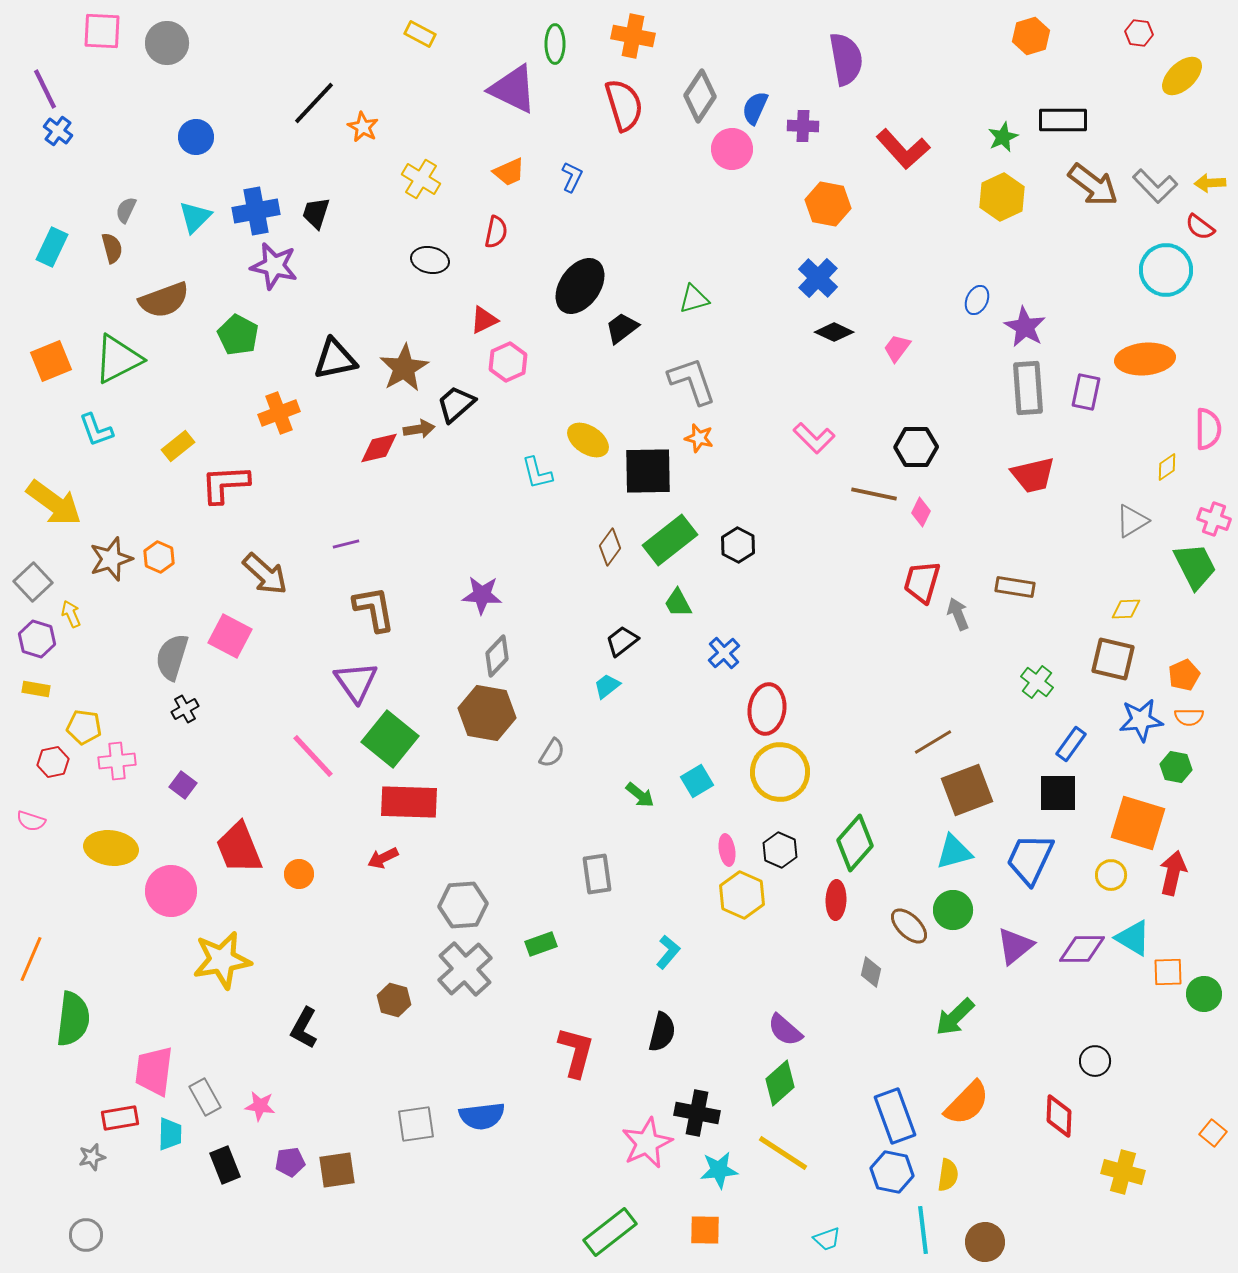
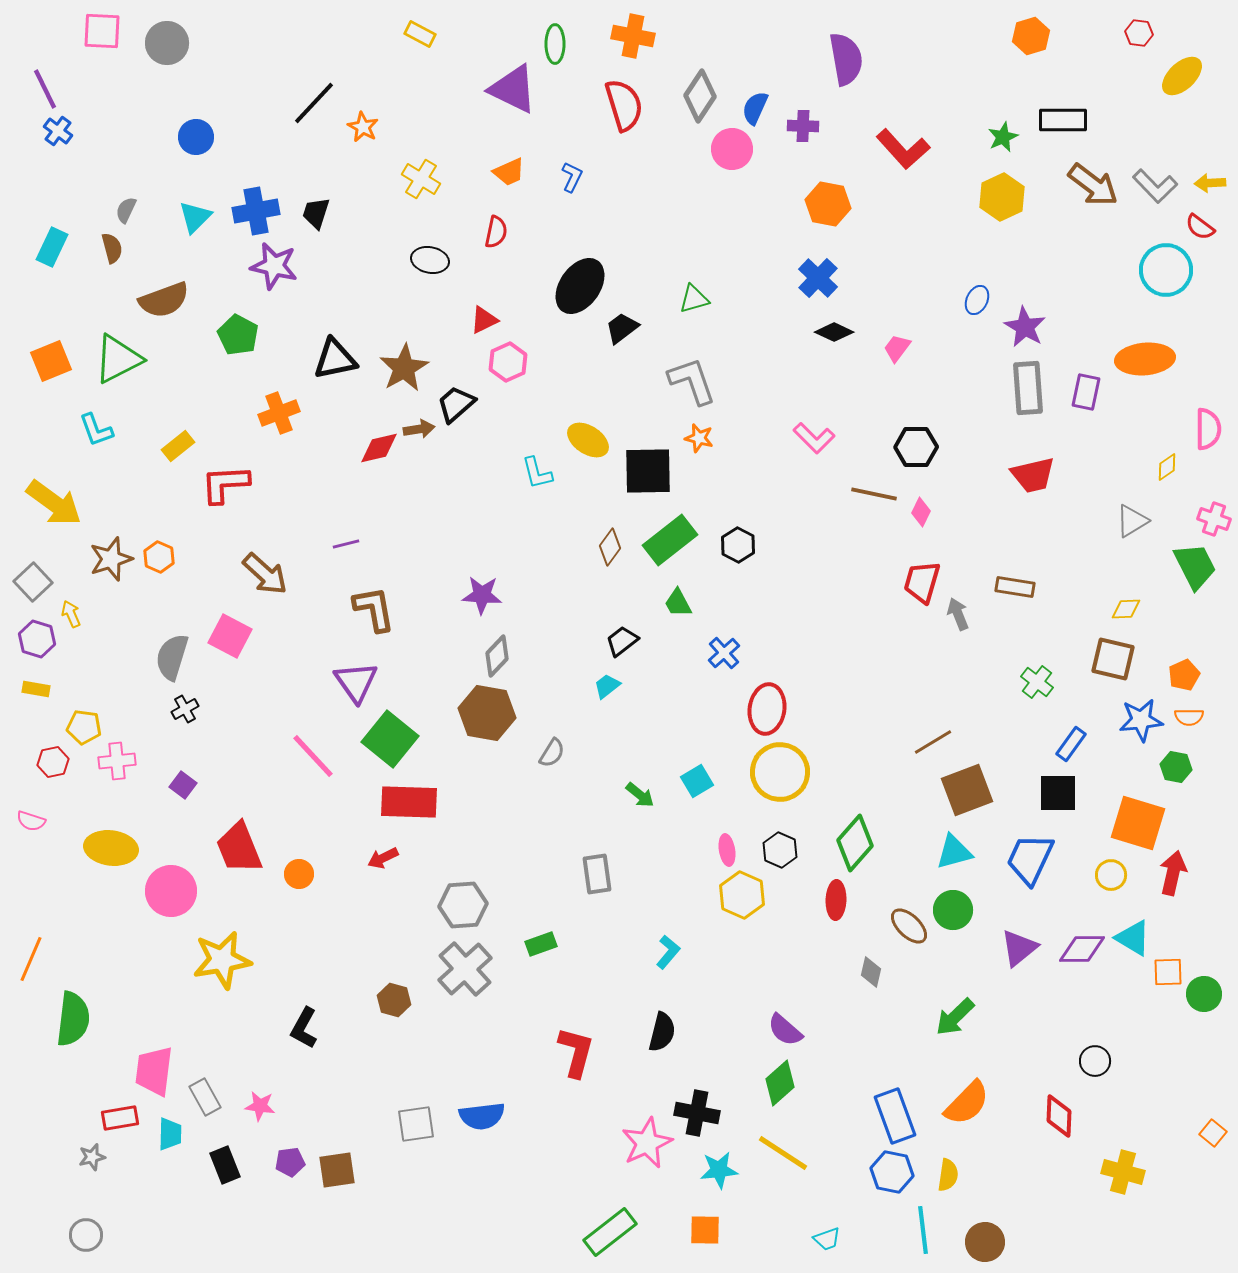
purple triangle at (1015, 946): moved 4 px right, 2 px down
